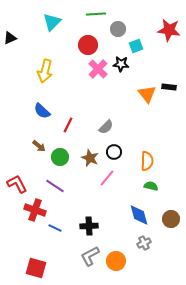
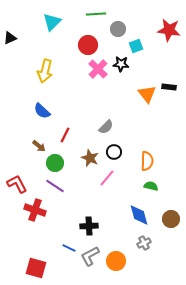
red line: moved 3 px left, 10 px down
green circle: moved 5 px left, 6 px down
blue line: moved 14 px right, 20 px down
